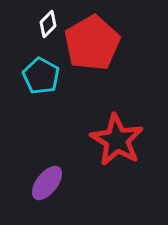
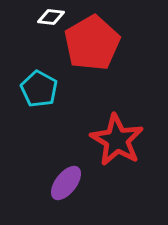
white diamond: moved 3 px right, 7 px up; rotated 52 degrees clockwise
cyan pentagon: moved 2 px left, 13 px down
purple ellipse: moved 19 px right
